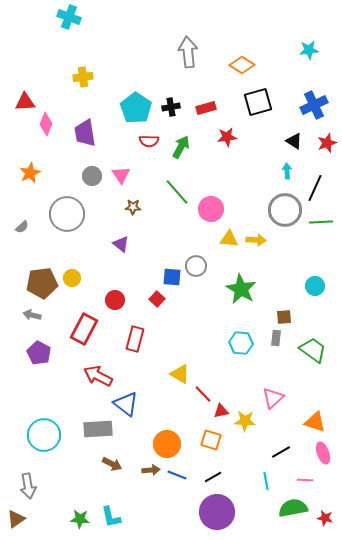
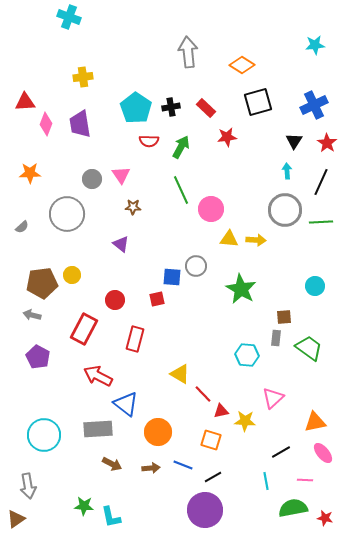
cyan star at (309, 50): moved 6 px right, 5 px up
red rectangle at (206, 108): rotated 60 degrees clockwise
purple trapezoid at (85, 133): moved 5 px left, 9 px up
black triangle at (294, 141): rotated 30 degrees clockwise
red star at (327, 143): rotated 18 degrees counterclockwise
orange star at (30, 173): rotated 25 degrees clockwise
gray circle at (92, 176): moved 3 px down
black line at (315, 188): moved 6 px right, 6 px up
green line at (177, 192): moved 4 px right, 2 px up; rotated 16 degrees clockwise
yellow circle at (72, 278): moved 3 px up
red square at (157, 299): rotated 35 degrees clockwise
cyan hexagon at (241, 343): moved 6 px right, 12 px down
green trapezoid at (313, 350): moved 4 px left, 2 px up
purple pentagon at (39, 353): moved 1 px left, 4 px down
orange triangle at (315, 422): rotated 30 degrees counterclockwise
orange circle at (167, 444): moved 9 px left, 12 px up
pink ellipse at (323, 453): rotated 20 degrees counterclockwise
brown arrow at (151, 470): moved 2 px up
blue line at (177, 475): moved 6 px right, 10 px up
purple circle at (217, 512): moved 12 px left, 2 px up
green star at (80, 519): moved 4 px right, 13 px up
